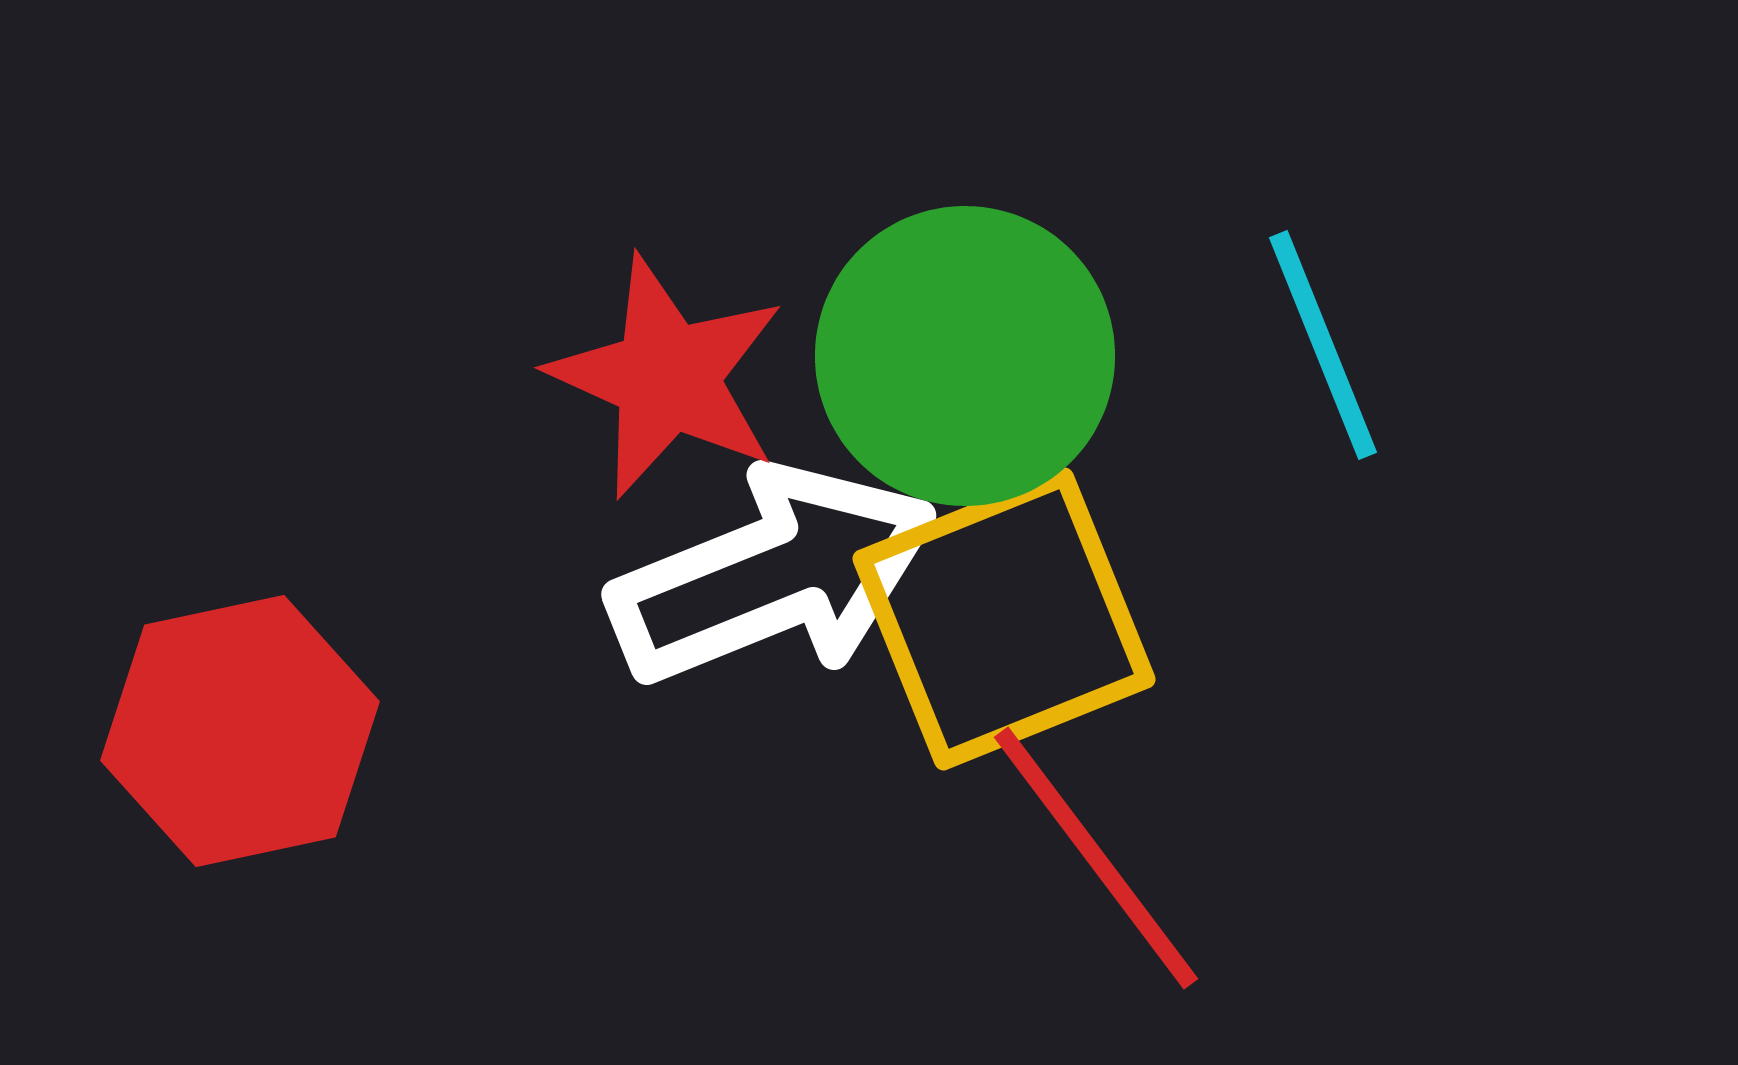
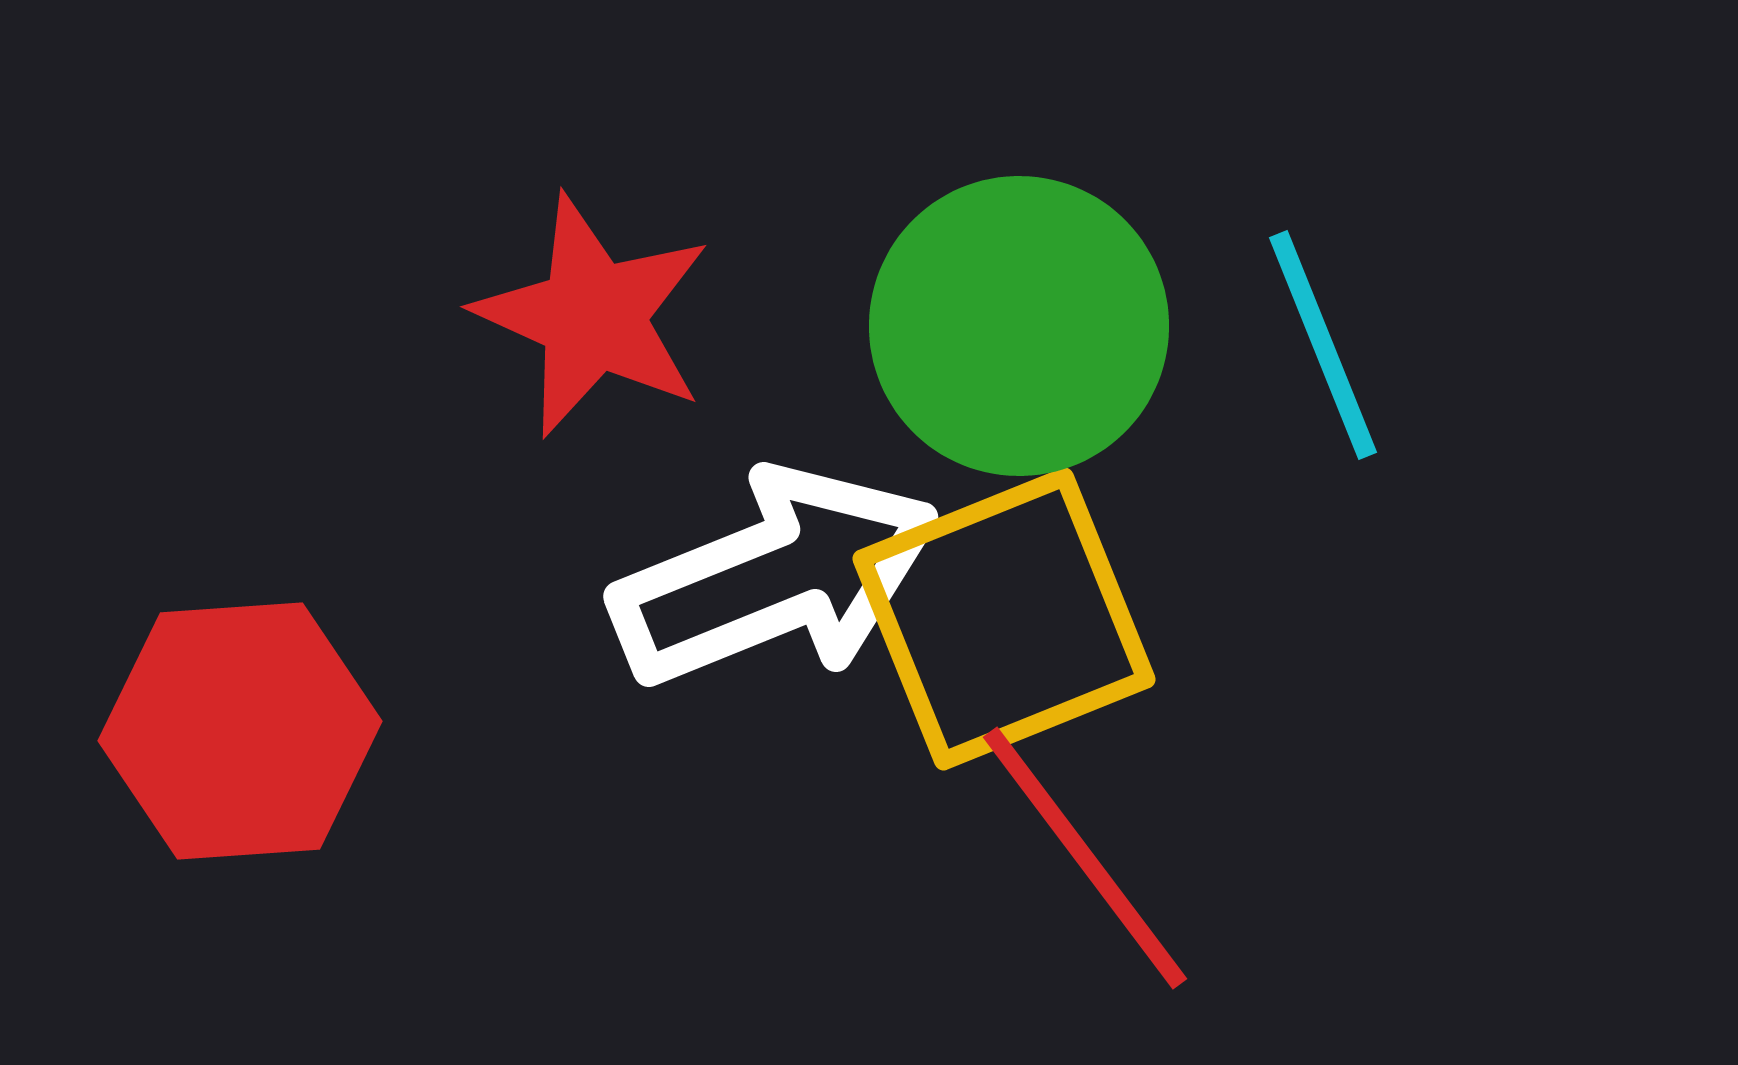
green circle: moved 54 px right, 30 px up
red star: moved 74 px left, 61 px up
white arrow: moved 2 px right, 2 px down
red hexagon: rotated 8 degrees clockwise
red line: moved 11 px left
